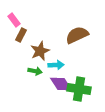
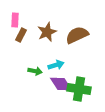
pink rectangle: moved 1 px right; rotated 40 degrees clockwise
brown star: moved 7 px right, 19 px up
cyan arrow: rotated 14 degrees counterclockwise
